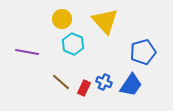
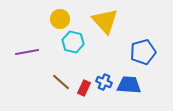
yellow circle: moved 2 px left
cyan hexagon: moved 2 px up; rotated 10 degrees counterclockwise
purple line: rotated 20 degrees counterclockwise
blue trapezoid: moved 2 px left; rotated 120 degrees counterclockwise
